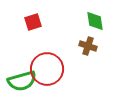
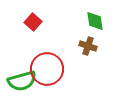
red square: rotated 30 degrees counterclockwise
